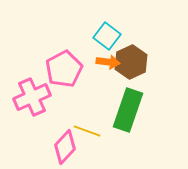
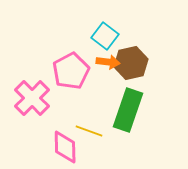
cyan square: moved 2 px left
brown hexagon: moved 1 px down; rotated 12 degrees clockwise
pink pentagon: moved 7 px right, 2 px down
pink cross: moved 1 px down; rotated 21 degrees counterclockwise
yellow line: moved 2 px right
pink diamond: rotated 44 degrees counterclockwise
